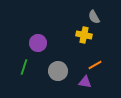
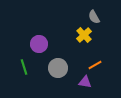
yellow cross: rotated 35 degrees clockwise
purple circle: moved 1 px right, 1 px down
green line: rotated 35 degrees counterclockwise
gray circle: moved 3 px up
